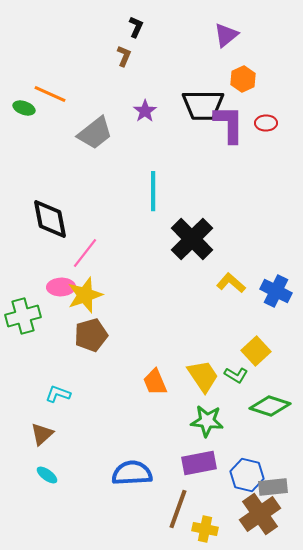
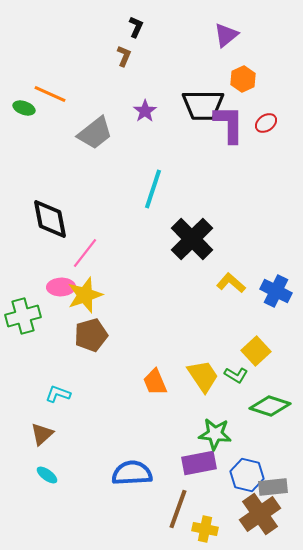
red ellipse: rotated 35 degrees counterclockwise
cyan line: moved 2 px up; rotated 18 degrees clockwise
green star: moved 8 px right, 13 px down
